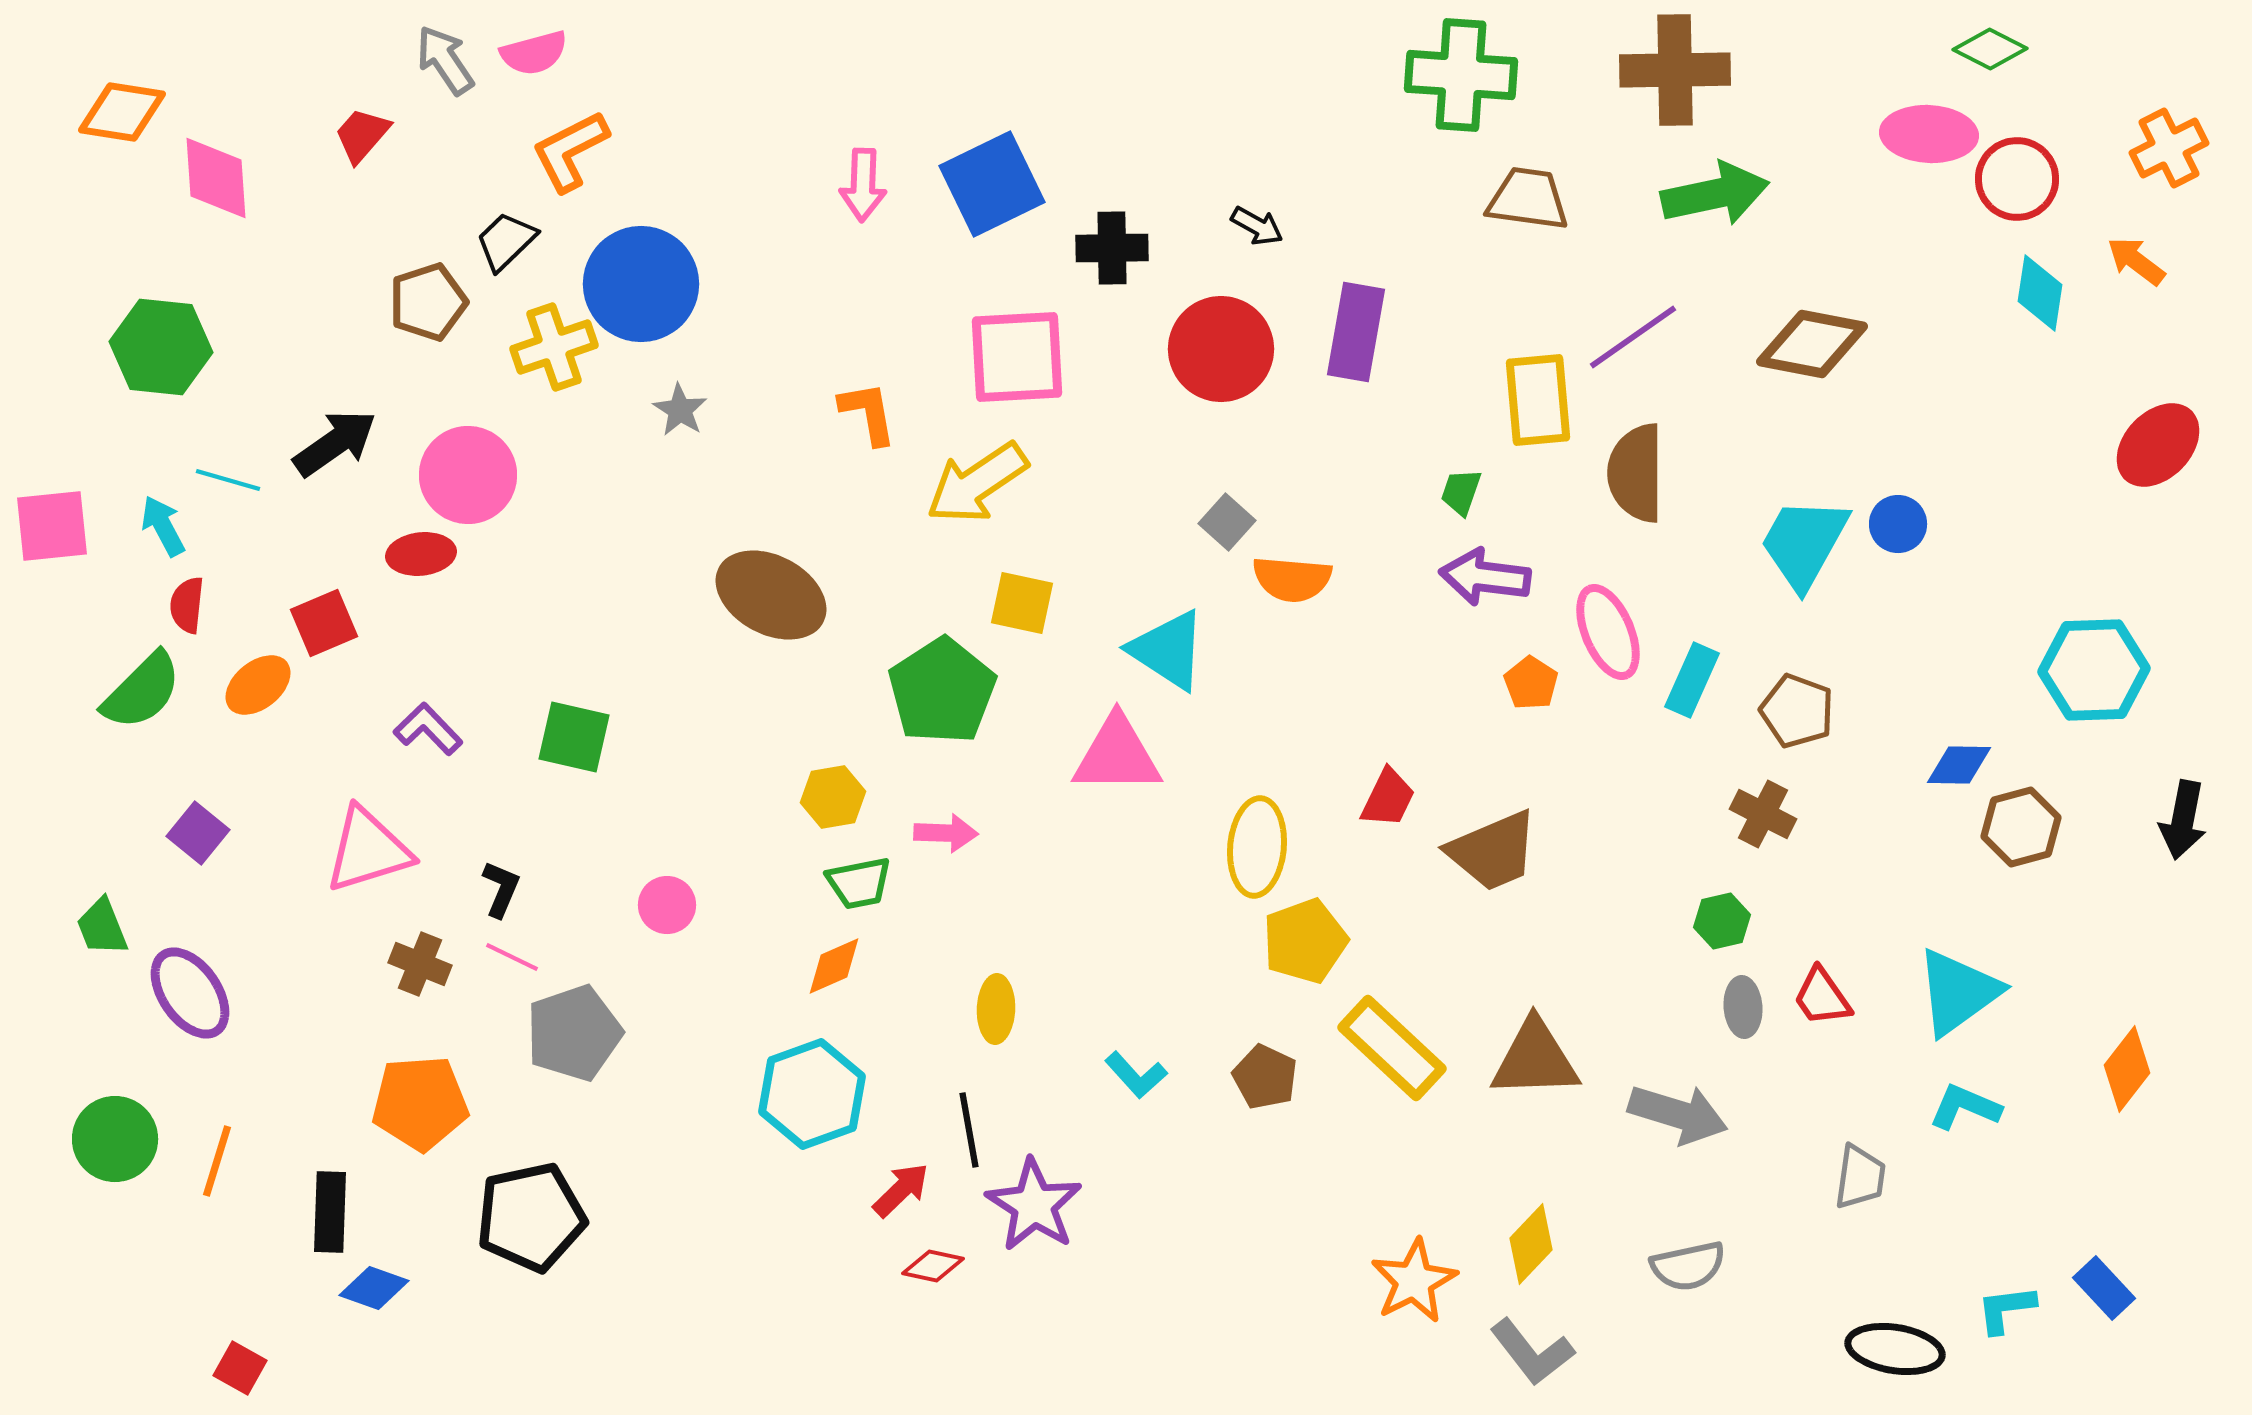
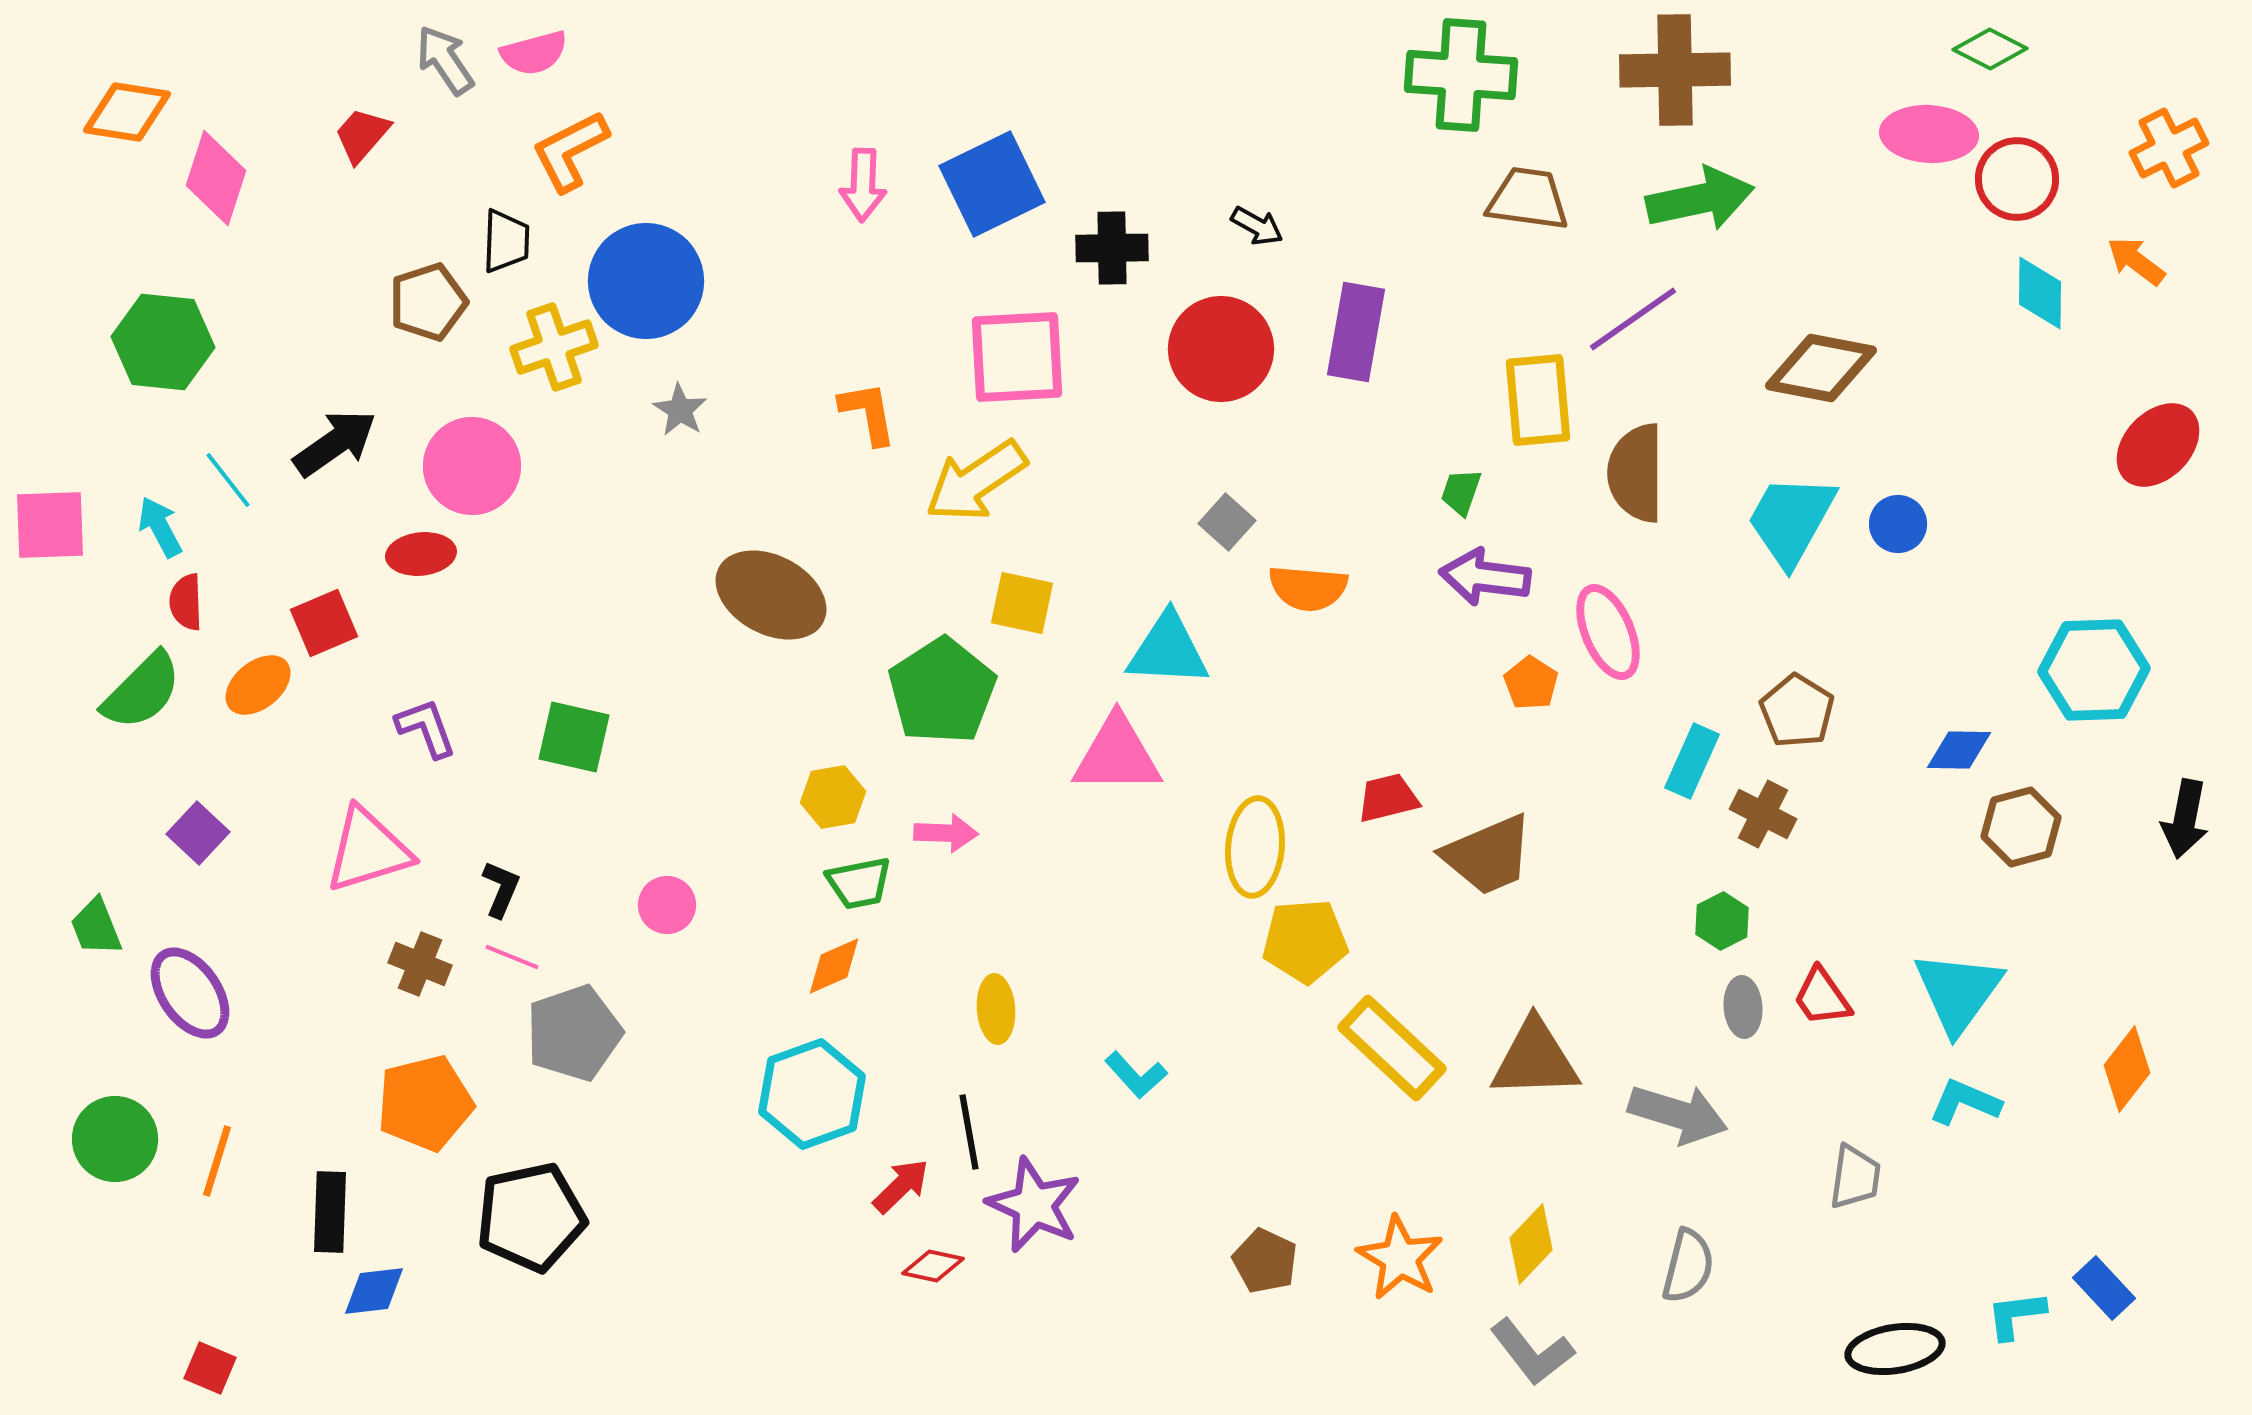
orange diamond at (122, 112): moved 5 px right
pink diamond at (216, 178): rotated 22 degrees clockwise
green arrow at (1715, 194): moved 15 px left, 5 px down
black trapezoid at (506, 241): rotated 136 degrees clockwise
blue circle at (641, 284): moved 5 px right, 3 px up
cyan diamond at (2040, 293): rotated 8 degrees counterclockwise
purple line at (1633, 337): moved 18 px up
brown diamond at (1812, 344): moved 9 px right, 24 px down
green hexagon at (161, 347): moved 2 px right, 5 px up
pink circle at (468, 475): moved 4 px right, 9 px up
cyan line at (228, 480): rotated 36 degrees clockwise
yellow arrow at (977, 483): moved 1 px left, 2 px up
pink square at (52, 526): moved 2 px left, 1 px up; rotated 4 degrees clockwise
cyan arrow at (163, 526): moved 3 px left, 1 px down
cyan trapezoid at (1804, 543): moved 13 px left, 23 px up
orange semicircle at (1292, 579): moved 16 px right, 9 px down
red semicircle at (187, 605): moved 1 px left, 3 px up; rotated 8 degrees counterclockwise
cyan triangle at (1168, 650): rotated 30 degrees counterclockwise
cyan rectangle at (1692, 680): moved 81 px down
brown pentagon at (1797, 711): rotated 12 degrees clockwise
purple L-shape at (428, 729): moved 2 px left, 1 px up; rotated 24 degrees clockwise
blue diamond at (1959, 765): moved 15 px up
red trapezoid at (1388, 798): rotated 130 degrees counterclockwise
black arrow at (2183, 820): moved 2 px right, 1 px up
purple square at (198, 833): rotated 4 degrees clockwise
yellow ellipse at (1257, 847): moved 2 px left
brown trapezoid at (1493, 851): moved 5 px left, 4 px down
green hexagon at (1722, 921): rotated 14 degrees counterclockwise
green trapezoid at (102, 927): moved 6 px left
yellow pentagon at (1305, 941): rotated 16 degrees clockwise
pink line at (512, 957): rotated 4 degrees counterclockwise
cyan triangle at (1958, 992): rotated 18 degrees counterclockwise
yellow ellipse at (996, 1009): rotated 6 degrees counterclockwise
brown pentagon at (1265, 1077): moved 184 px down
orange pentagon at (420, 1103): moved 5 px right; rotated 10 degrees counterclockwise
cyan L-shape at (1965, 1107): moved 5 px up
black line at (969, 1130): moved 2 px down
gray trapezoid at (1860, 1177): moved 5 px left
red arrow at (901, 1190): moved 4 px up
purple star at (1034, 1205): rotated 8 degrees counterclockwise
gray semicircle at (1688, 1266): rotated 64 degrees counterclockwise
orange star at (1414, 1281): moved 14 px left, 23 px up; rotated 14 degrees counterclockwise
blue diamond at (374, 1288): moved 3 px down; rotated 26 degrees counterclockwise
cyan L-shape at (2006, 1309): moved 10 px right, 6 px down
black ellipse at (1895, 1349): rotated 18 degrees counterclockwise
red square at (240, 1368): moved 30 px left; rotated 6 degrees counterclockwise
